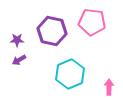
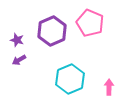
pink pentagon: moved 2 px left, 1 px down; rotated 16 degrees clockwise
purple hexagon: rotated 24 degrees clockwise
purple star: rotated 16 degrees clockwise
cyan hexagon: moved 5 px down
